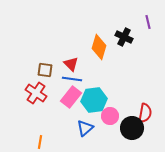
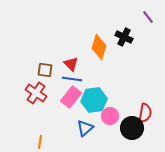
purple line: moved 5 px up; rotated 24 degrees counterclockwise
